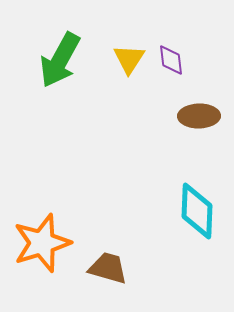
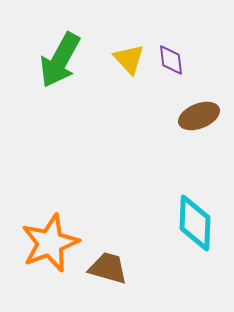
yellow triangle: rotated 16 degrees counterclockwise
brown ellipse: rotated 21 degrees counterclockwise
cyan diamond: moved 2 px left, 12 px down
orange star: moved 8 px right; rotated 4 degrees counterclockwise
